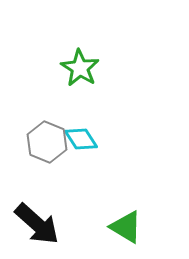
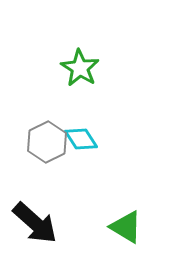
gray hexagon: rotated 12 degrees clockwise
black arrow: moved 2 px left, 1 px up
